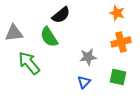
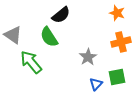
gray triangle: moved 1 px left, 2 px down; rotated 42 degrees clockwise
gray star: rotated 24 degrees counterclockwise
green arrow: moved 2 px right, 1 px up
green square: moved 1 px left; rotated 24 degrees counterclockwise
blue triangle: moved 12 px right, 2 px down
